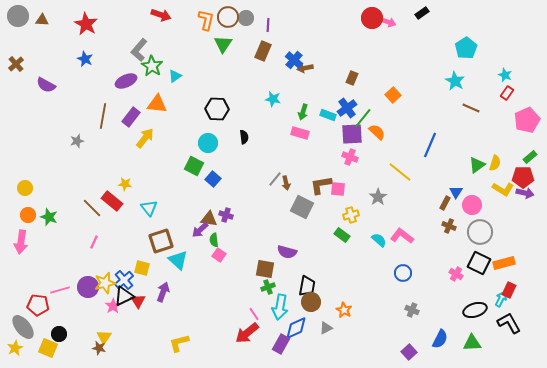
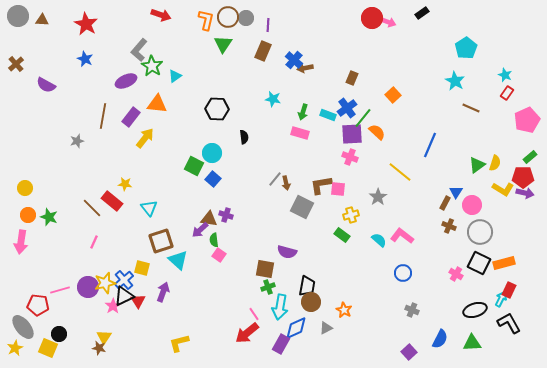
cyan circle at (208, 143): moved 4 px right, 10 px down
